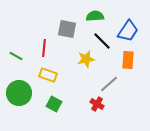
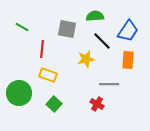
red line: moved 2 px left, 1 px down
green line: moved 6 px right, 29 px up
gray line: rotated 42 degrees clockwise
green square: rotated 14 degrees clockwise
